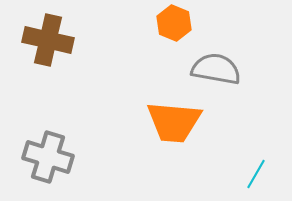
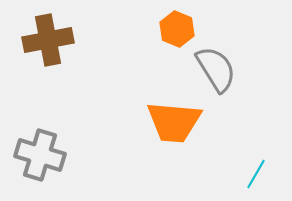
orange hexagon: moved 3 px right, 6 px down
brown cross: rotated 24 degrees counterclockwise
gray semicircle: rotated 48 degrees clockwise
gray cross: moved 8 px left, 2 px up
